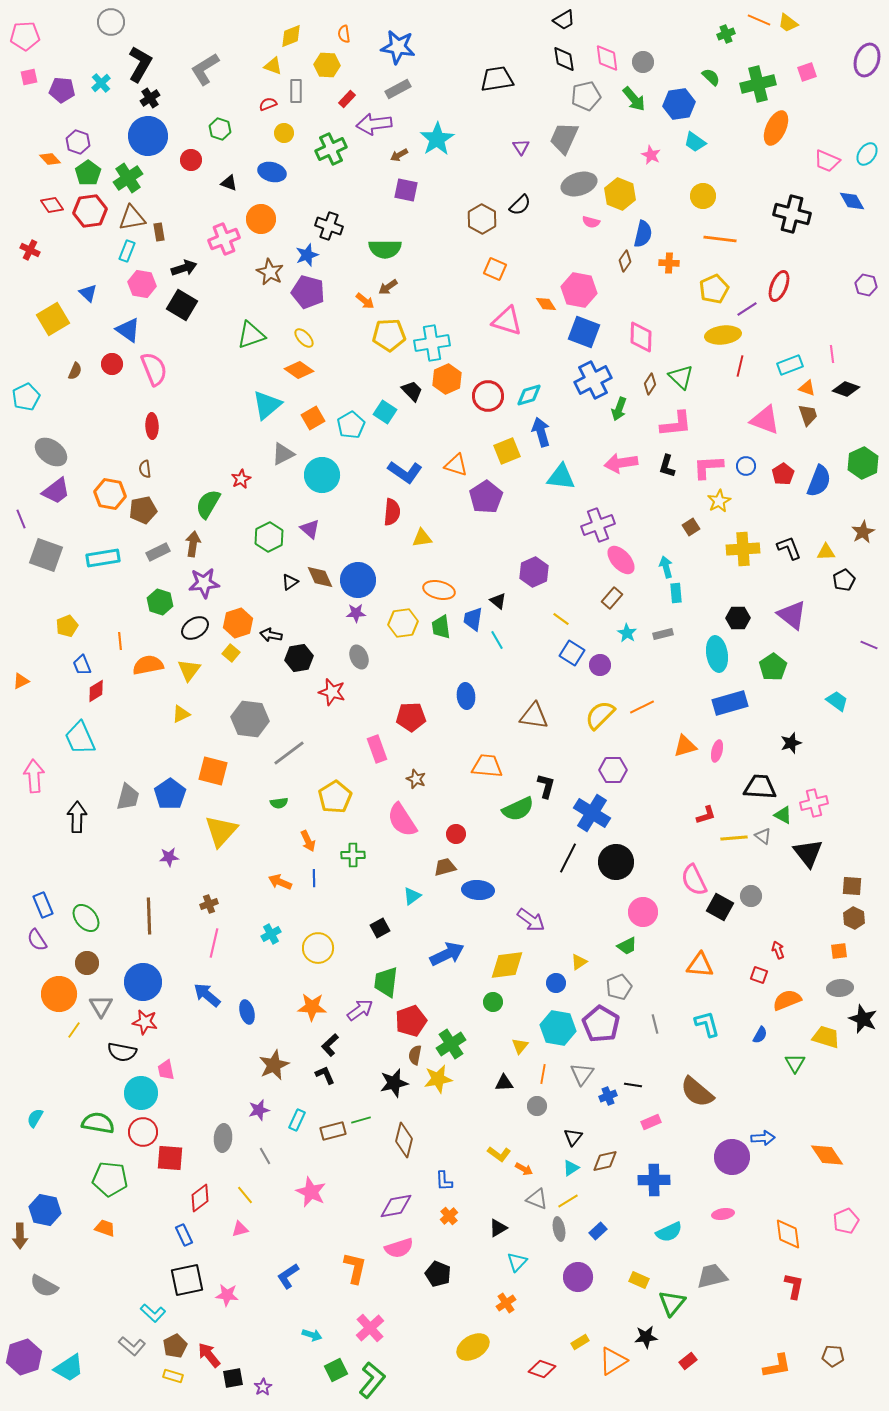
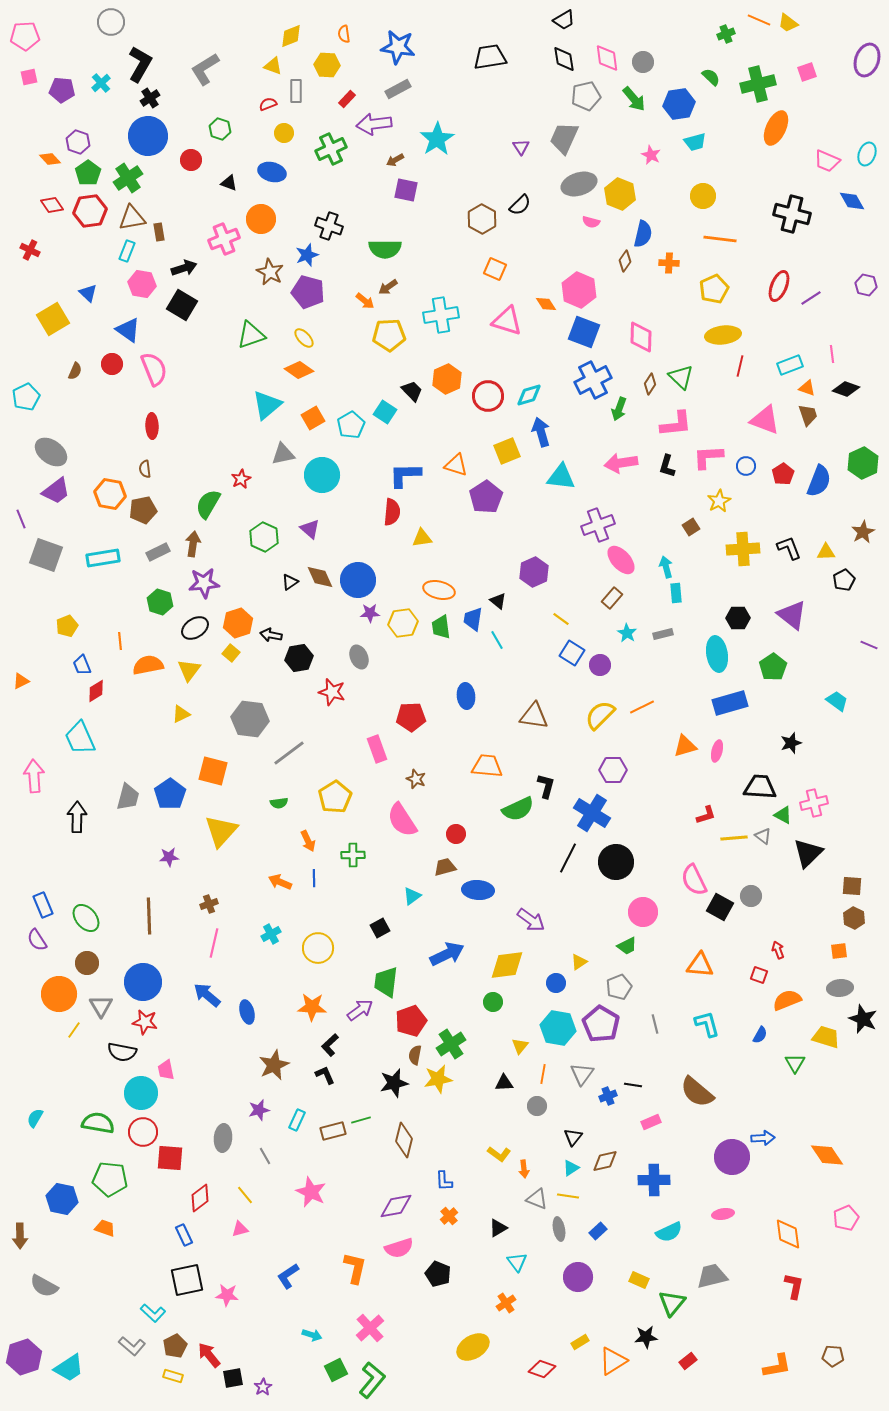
black trapezoid at (497, 79): moved 7 px left, 22 px up
cyan trapezoid at (695, 142): rotated 50 degrees counterclockwise
cyan ellipse at (867, 154): rotated 15 degrees counterclockwise
brown arrow at (399, 155): moved 4 px left, 5 px down
pink hexagon at (579, 290): rotated 12 degrees clockwise
purple line at (747, 309): moved 64 px right, 11 px up
cyan cross at (432, 343): moved 9 px right, 28 px up
gray triangle at (283, 454): rotated 15 degrees clockwise
pink L-shape at (708, 467): moved 10 px up
blue L-shape at (405, 472): moved 3 px down; rotated 144 degrees clockwise
green hexagon at (269, 537): moved 5 px left; rotated 8 degrees counterclockwise
purple star at (356, 613): moved 14 px right
black triangle at (808, 853): rotated 24 degrees clockwise
orange arrow at (524, 1169): rotated 54 degrees clockwise
yellow line at (568, 1201): moved 5 px up; rotated 40 degrees clockwise
blue hexagon at (45, 1210): moved 17 px right, 11 px up
pink pentagon at (846, 1221): moved 3 px up
cyan triangle at (517, 1262): rotated 20 degrees counterclockwise
